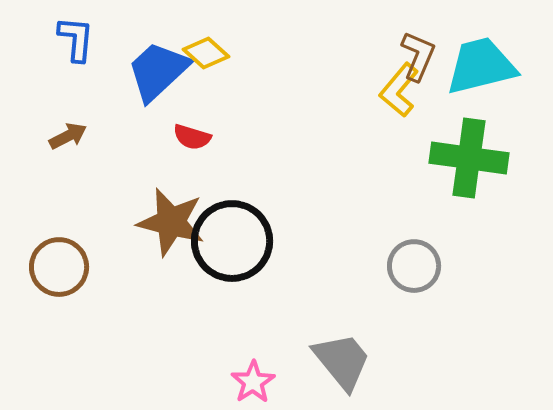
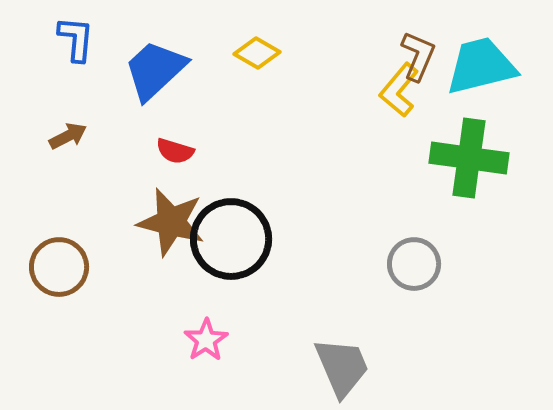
yellow diamond: moved 51 px right; rotated 12 degrees counterclockwise
blue trapezoid: moved 3 px left, 1 px up
red semicircle: moved 17 px left, 14 px down
black circle: moved 1 px left, 2 px up
gray circle: moved 2 px up
gray trapezoid: moved 6 px down; rotated 16 degrees clockwise
pink star: moved 47 px left, 42 px up
